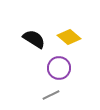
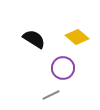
yellow diamond: moved 8 px right
purple circle: moved 4 px right
